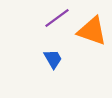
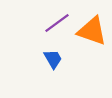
purple line: moved 5 px down
